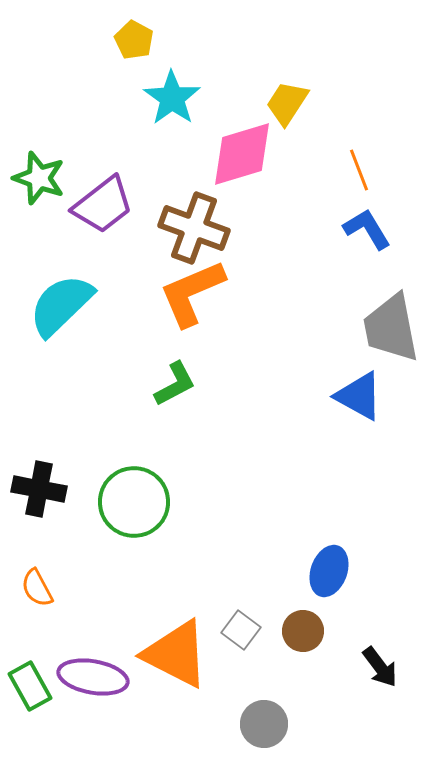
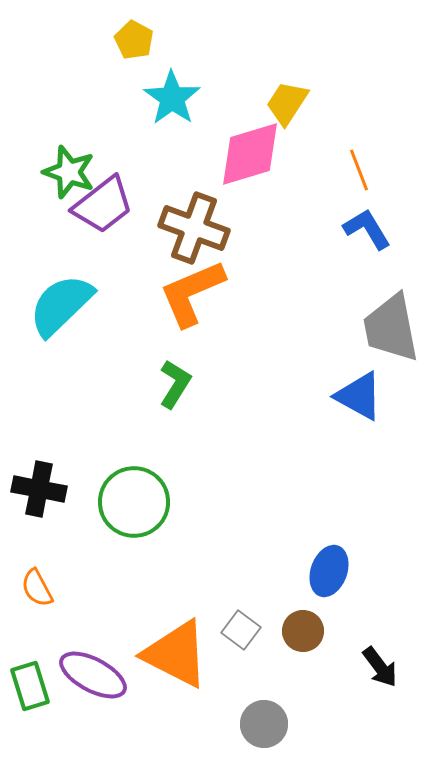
pink diamond: moved 8 px right
green star: moved 30 px right, 6 px up
green L-shape: rotated 30 degrees counterclockwise
purple ellipse: moved 2 px up; rotated 18 degrees clockwise
green rectangle: rotated 12 degrees clockwise
